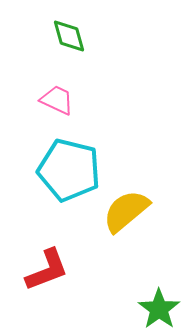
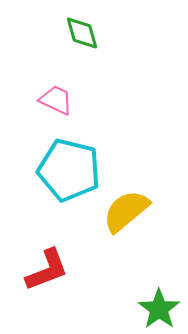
green diamond: moved 13 px right, 3 px up
pink trapezoid: moved 1 px left
